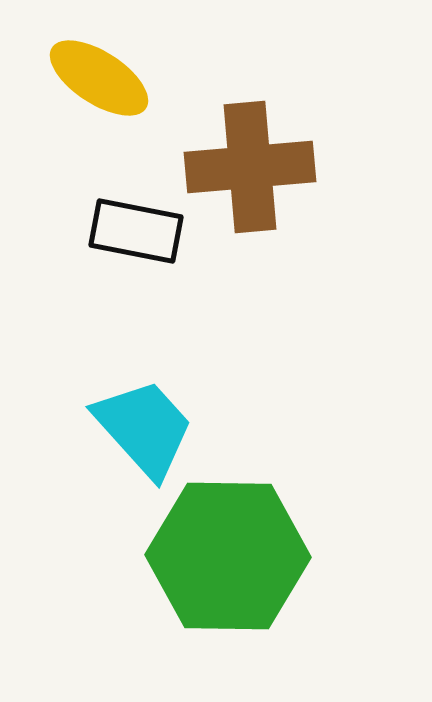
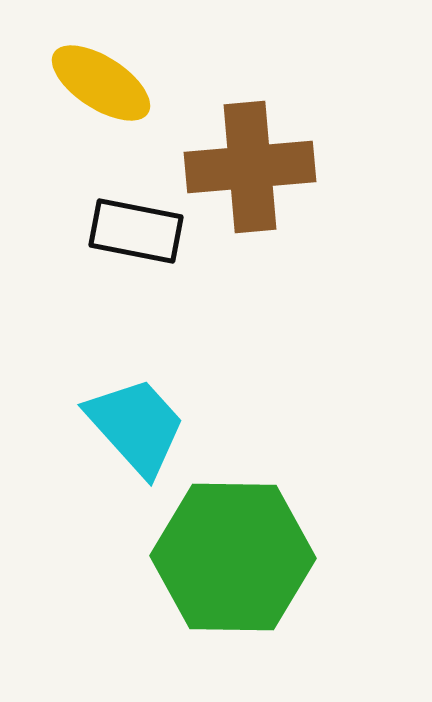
yellow ellipse: moved 2 px right, 5 px down
cyan trapezoid: moved 8 px left, 2 px up
green hexagon: moved 5 px right, 1 px down
